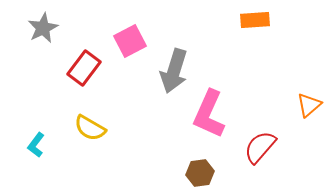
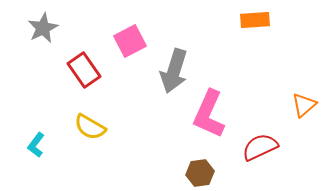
red rectangle: moved 2 px down; rotated 72 degrees counterclockwise
orange triangle: moved 5 px left
yellow semicircle: moved 1 px up
red semicircle: rotated 24 degrees clockwise
